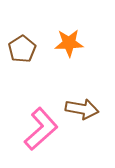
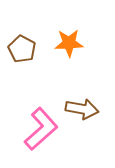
brown pentagon: rotated 12 degrees counterclockwise
